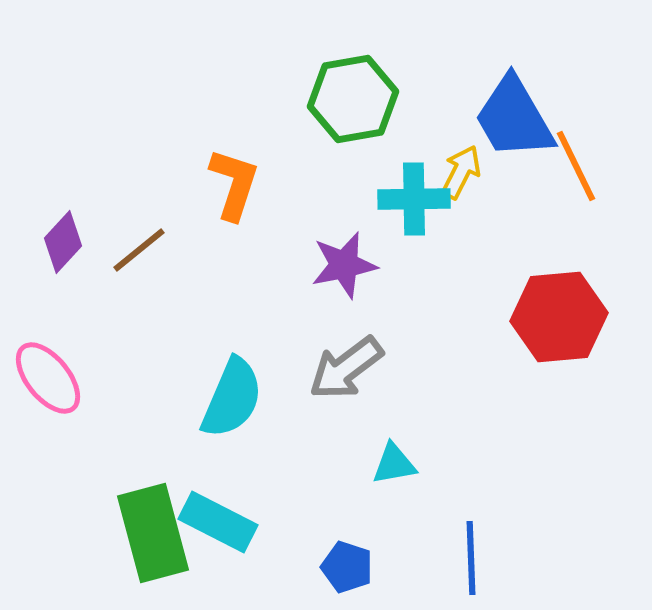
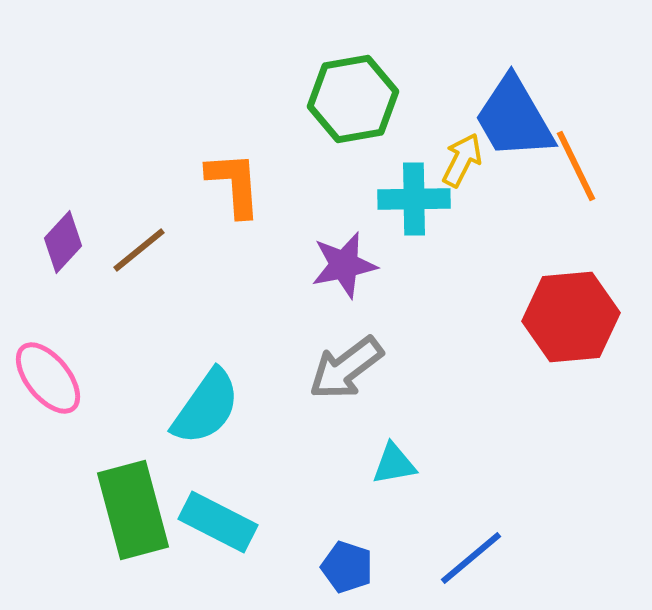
yellow arrow: moved 1 px right, 12 px up
orange L-shape: rotated 22 degrees counterclockwise
red hexagon: moved 12 px right
cyan semicircle: moved 26 px left, 9 px down; rotated 12 degrees clockwise
green rectangle: moved 20 px left, 23 px up
blue line: rotated 52 degrees clockwise
